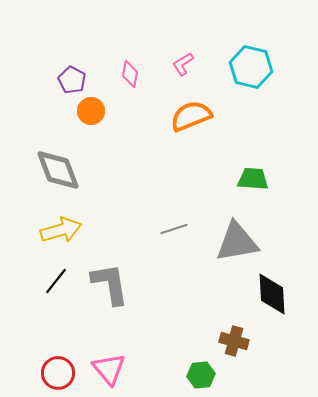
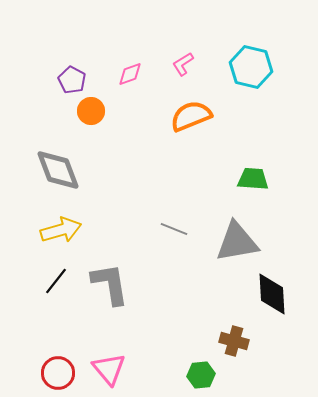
pink diamond: rotated 60 degrees clockwise
gray line: rotated 40 degrees clockwise
